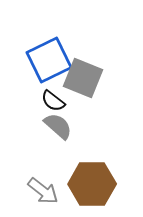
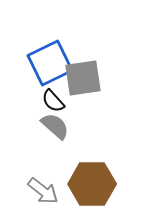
blue square: moved 1 px right, 3 px down
gray square: rotated 30 degrees counterclockwise
black semicircle: rotated 10 degrees clockwise
gray semicircle: moved 3 px left
